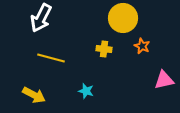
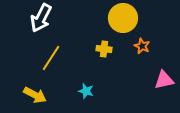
yellow line: rotated 72 degrees counterclockwise
yellow arrow: moved 1 px right
